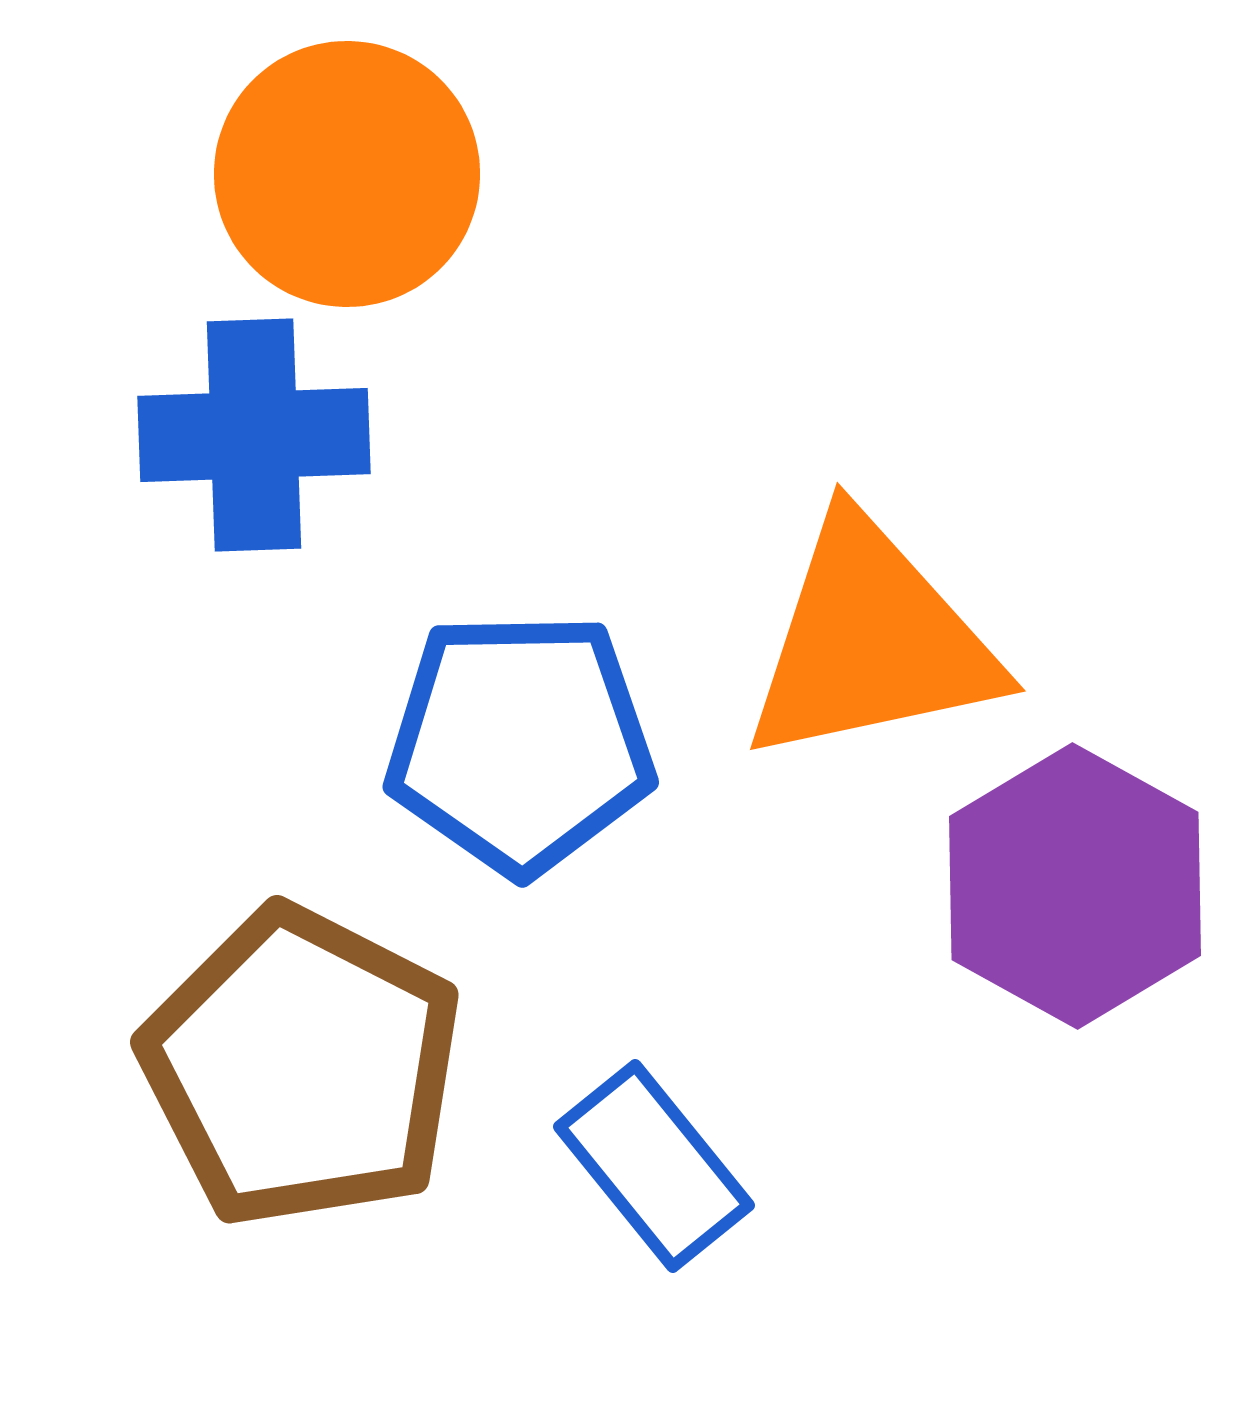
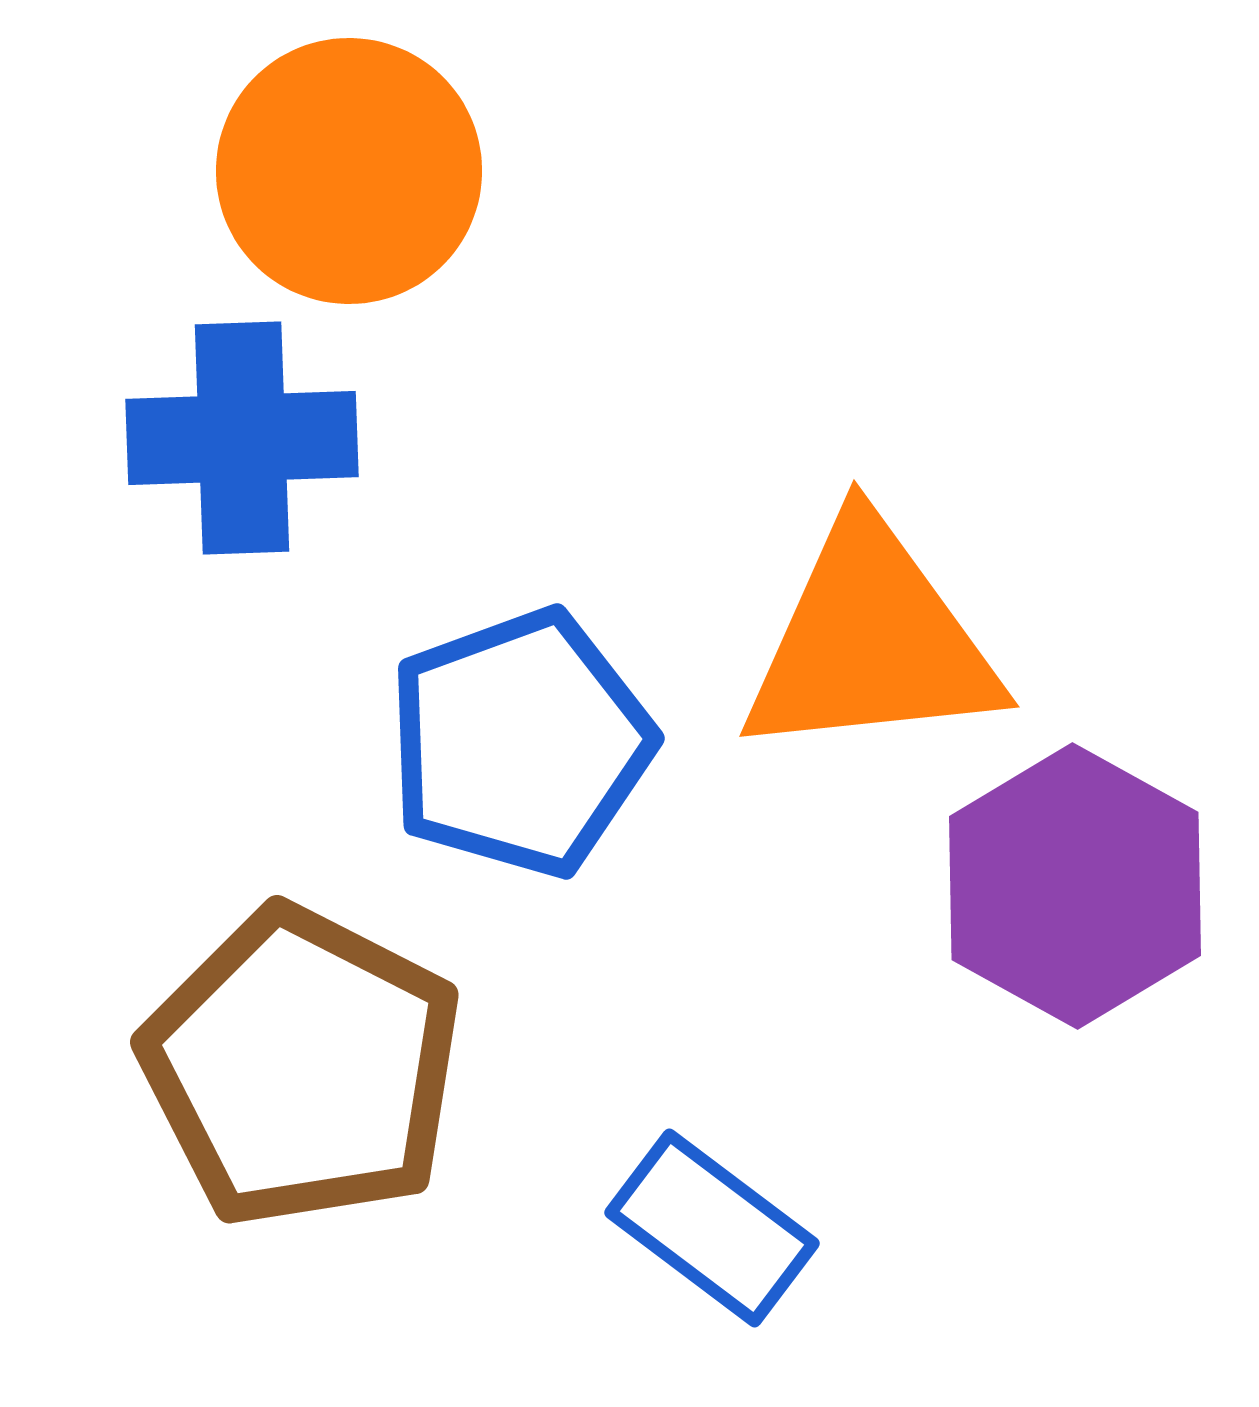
orange circle: moved 2 px right, 3 px up
blue cross: moved 12 px left, 3 px down
orange triangle: rotated 6 degrees clockwise
blue pentagon: rotated 19 degrees counterclockwise
blue rectangle: moved 58 px right, 62 px down; rotated 14 degrees counterclockwise
